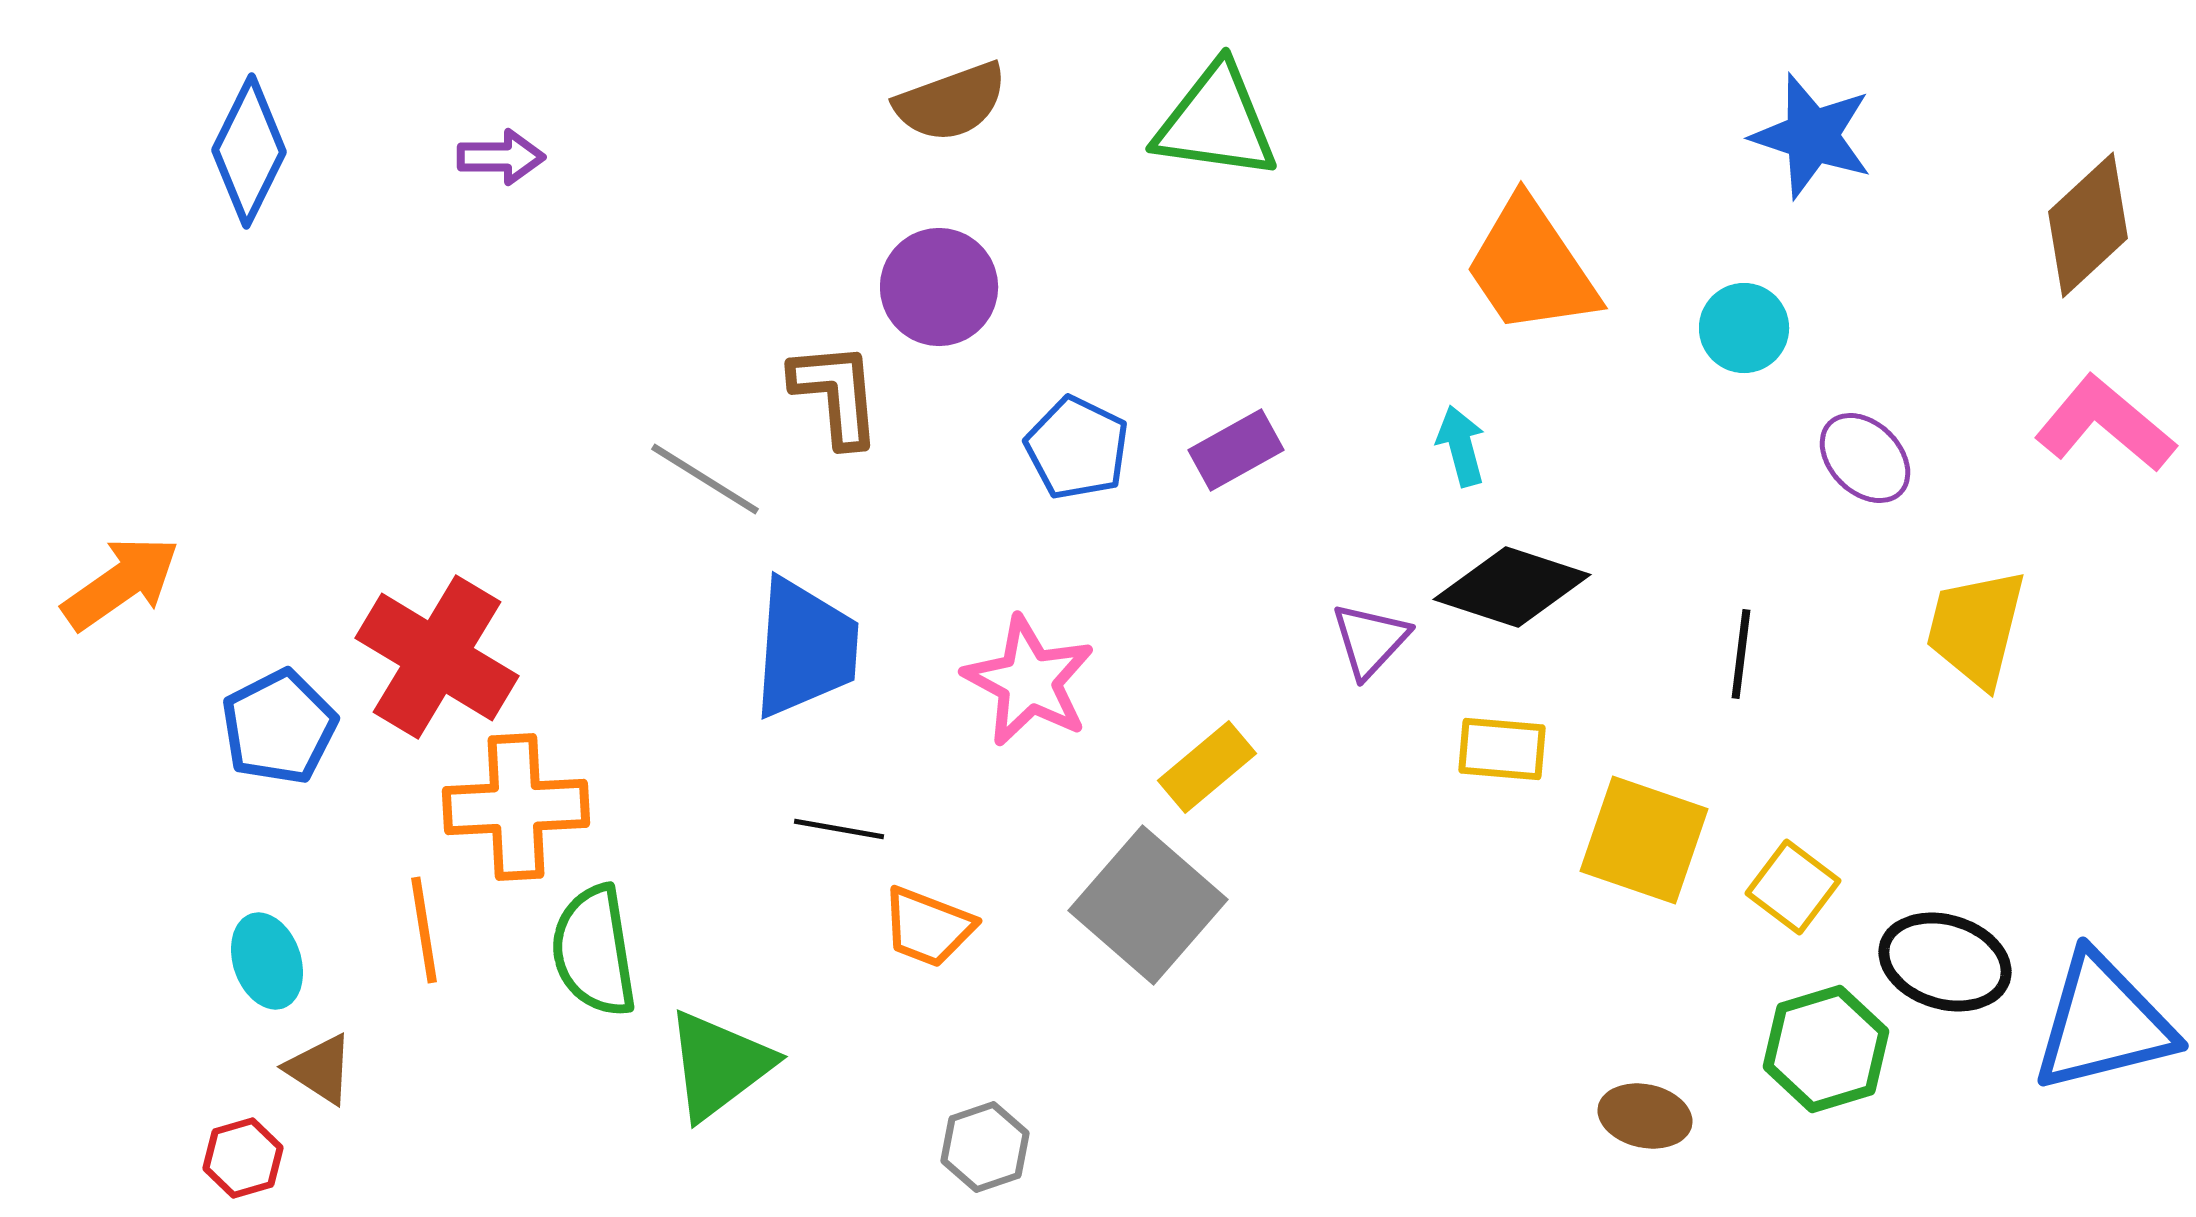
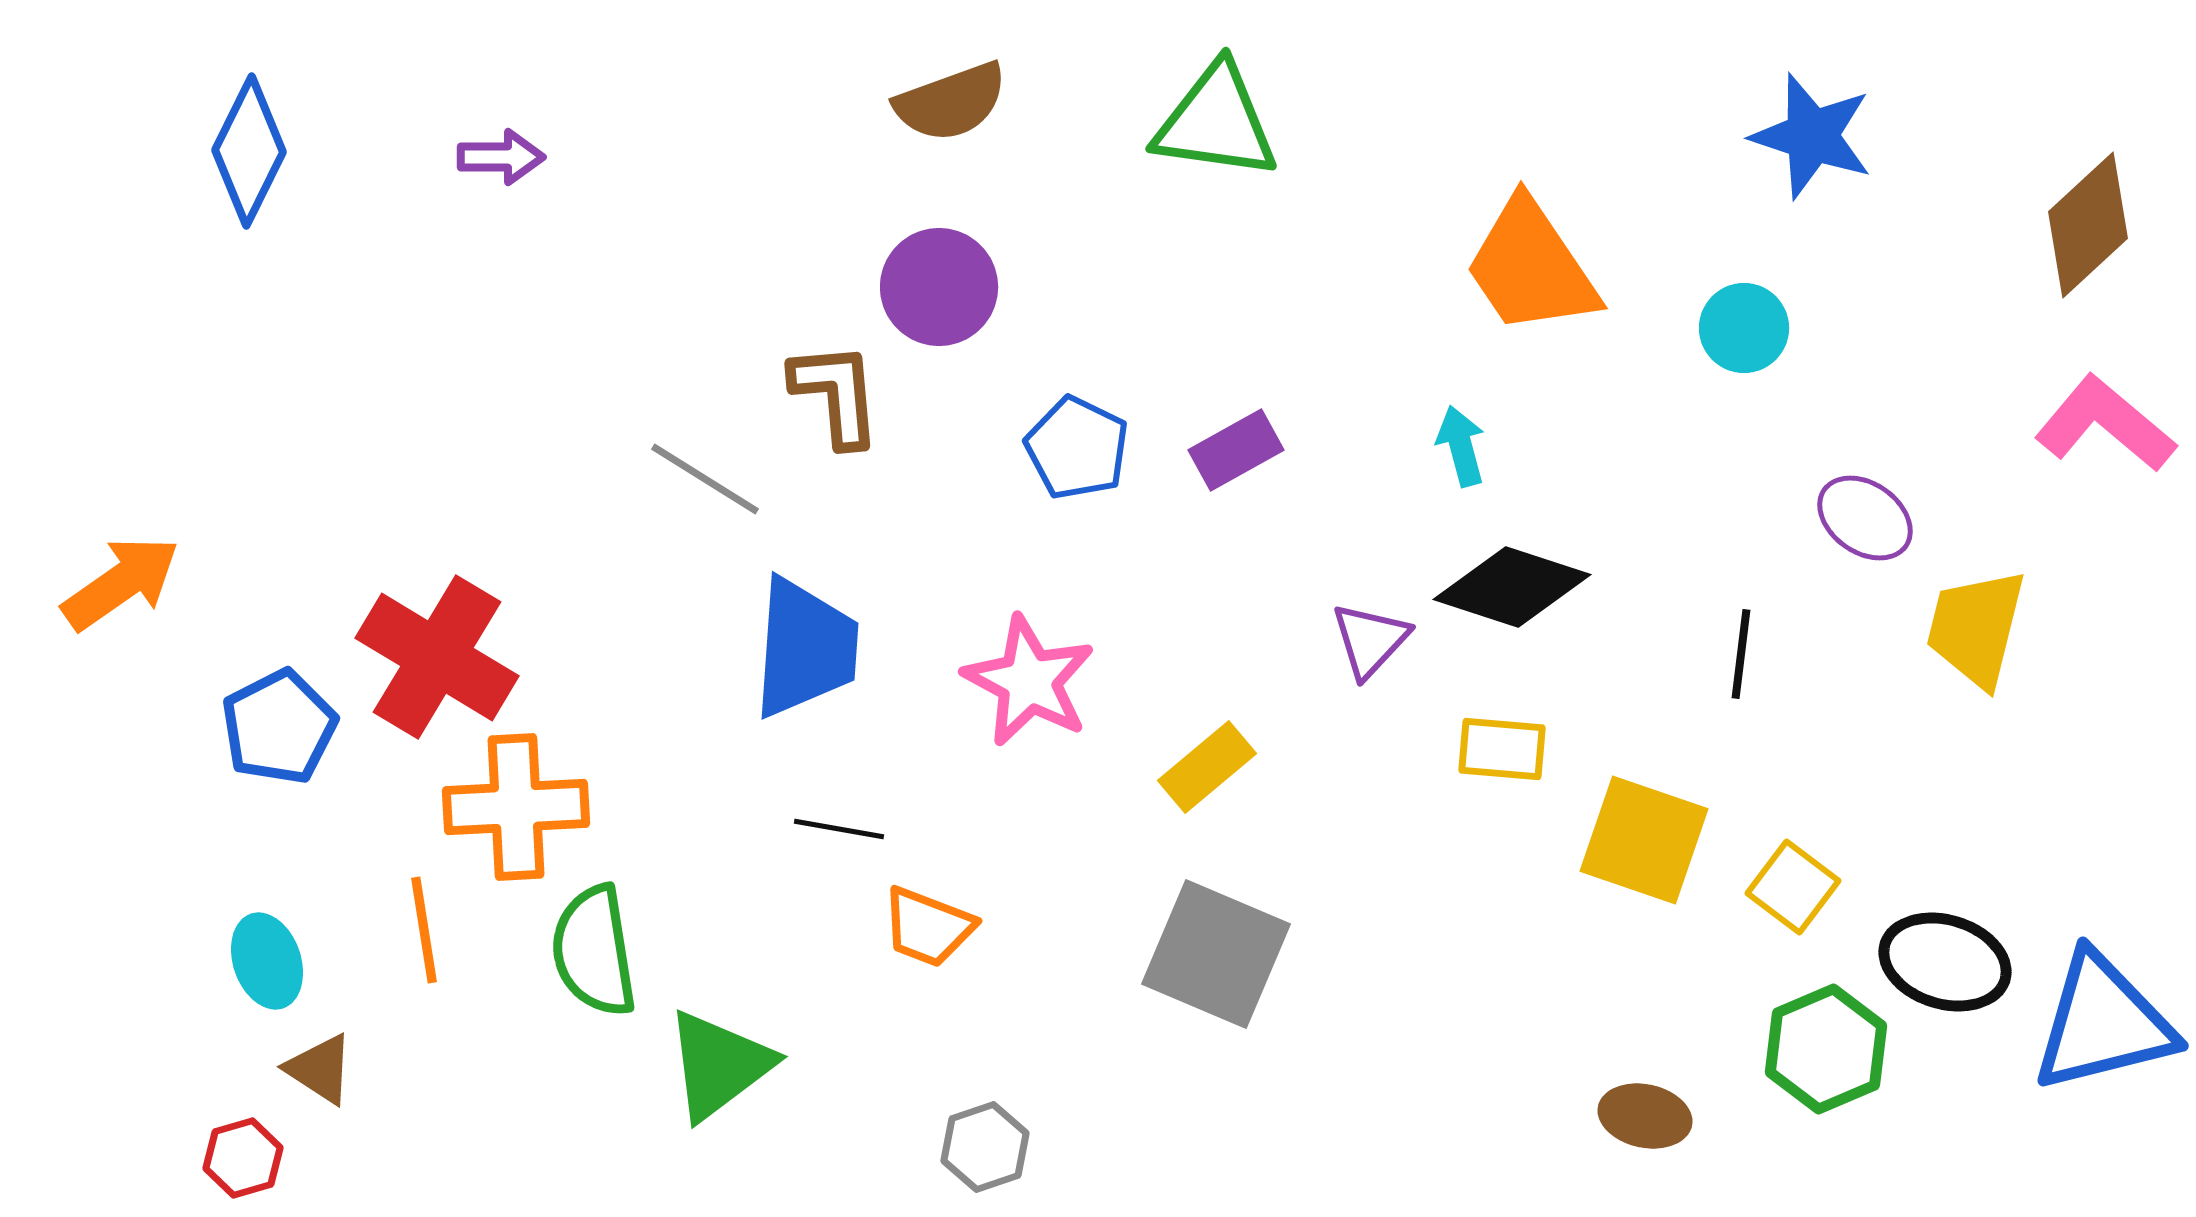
purple ellipse at (1865, 458): moved 60 px down; rotated 10 degrees counterclockwise
gray square at (1148, 905): moved 68 px right, 49 px down; rotated 18 degrees counterclockwise
green hexagon at (1826, 1049): rotated 6 degrees counterclockwise
